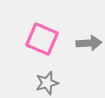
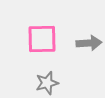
pink square: rotated 24 degrees counterclockwise
